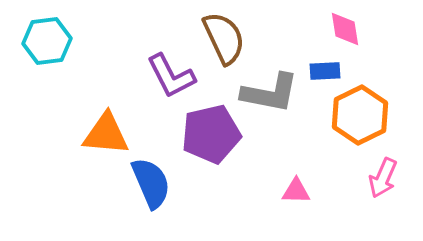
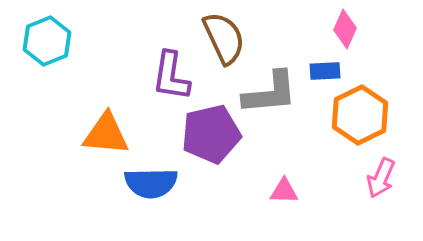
pink diamond: rotated 33 degrees clockwise
cyan hexagon: rotated 15 degrees counterclockwise
purple L-shape: rotated 36 degrees clockwise
gray L-shape: rotated 16 degrees counterclockwise
pink arrow: moved 2 px left
blue semicircle: rotated 112 degrees clockwise
pink triangle: moved 12 px left
